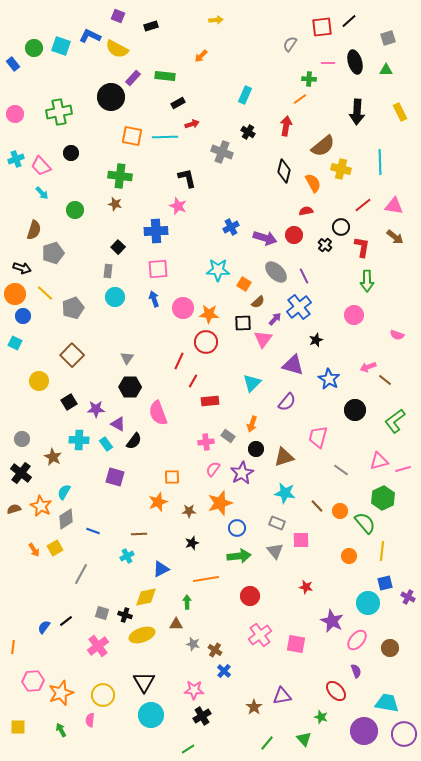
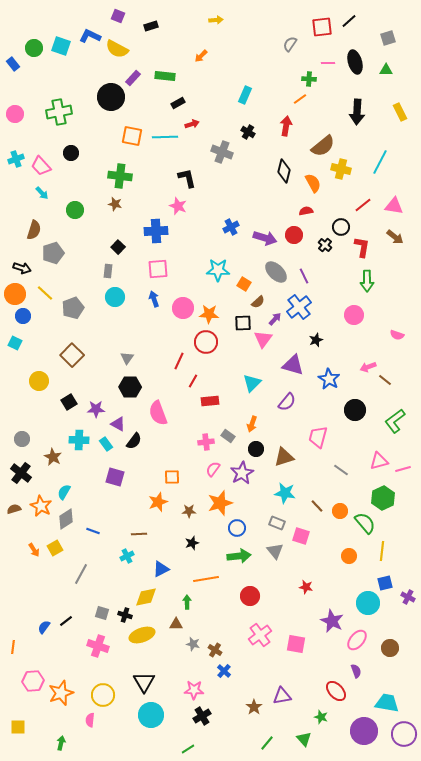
cyan line at (380, 162): rotated 30 degrees clockwise
pink square at (301, 540): moved 4 px up; rotated 18 degrees clockwise
pink cross at (98, 646): rotated 35 degrees counterclockwise
green arrow at (61, 730): moved 13 px down; rotated 40 degrees clockwise
